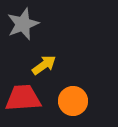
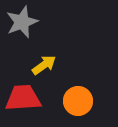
gray star: moved 1 px left, 2 px up
orange circle: moved 5 px right
